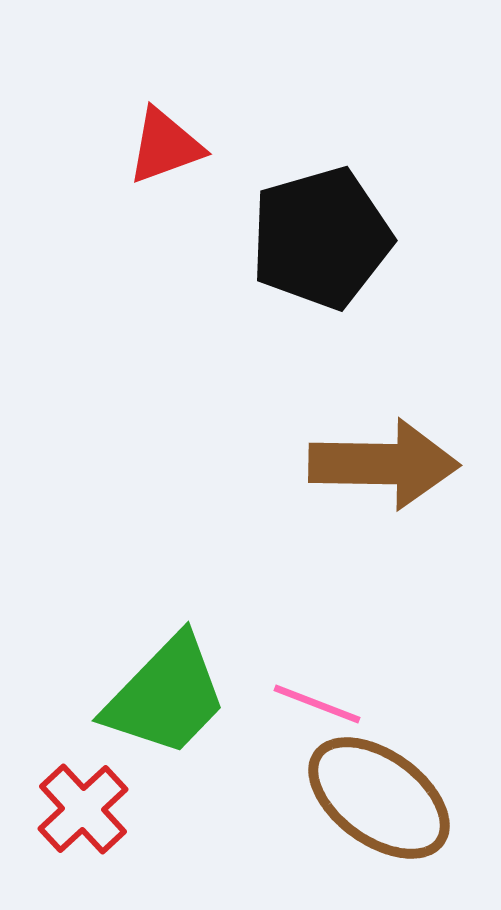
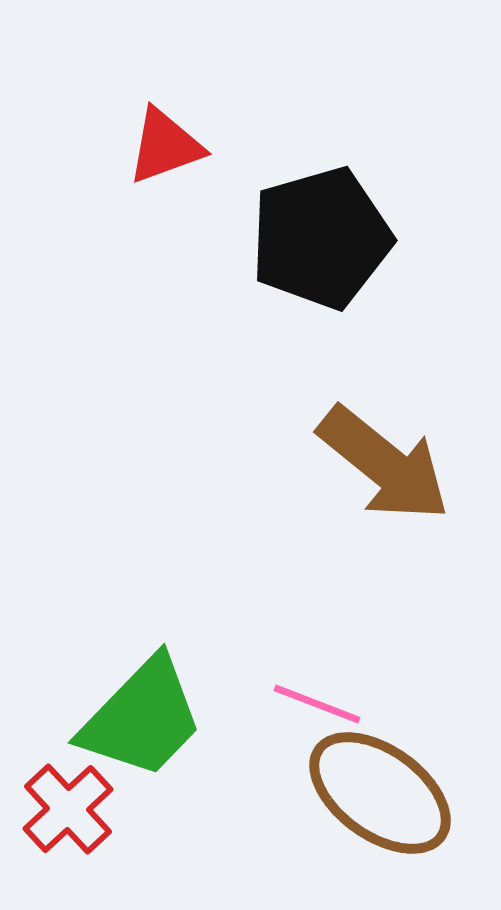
brown arrow: rotated 38 degrees clockwise
green trapezoid: moved 24 px left, 22 px down
brown ellipse: moved 1 px right, 5 px up
red cross: moved 15 px left
